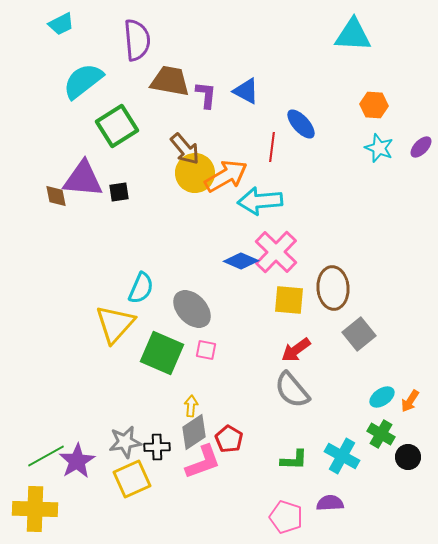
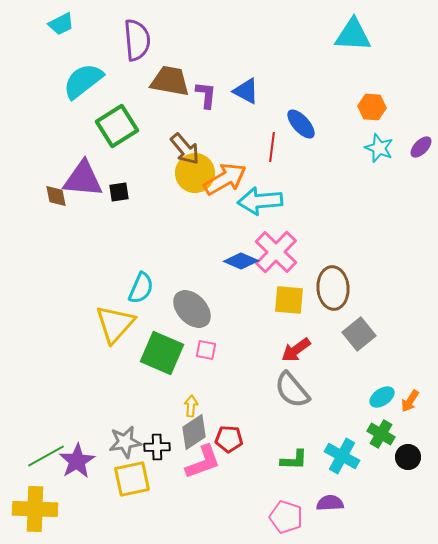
orange hexagon at (374, 105): moved 2 px left, 2 px down
orange arrow at (226, 176): moved 1 px left, 3 px down
red pentagon at (229, 439): rotated 28 degrees counterclockwise
yellow square at (132, 479): rotated 12 degrees clockwise
